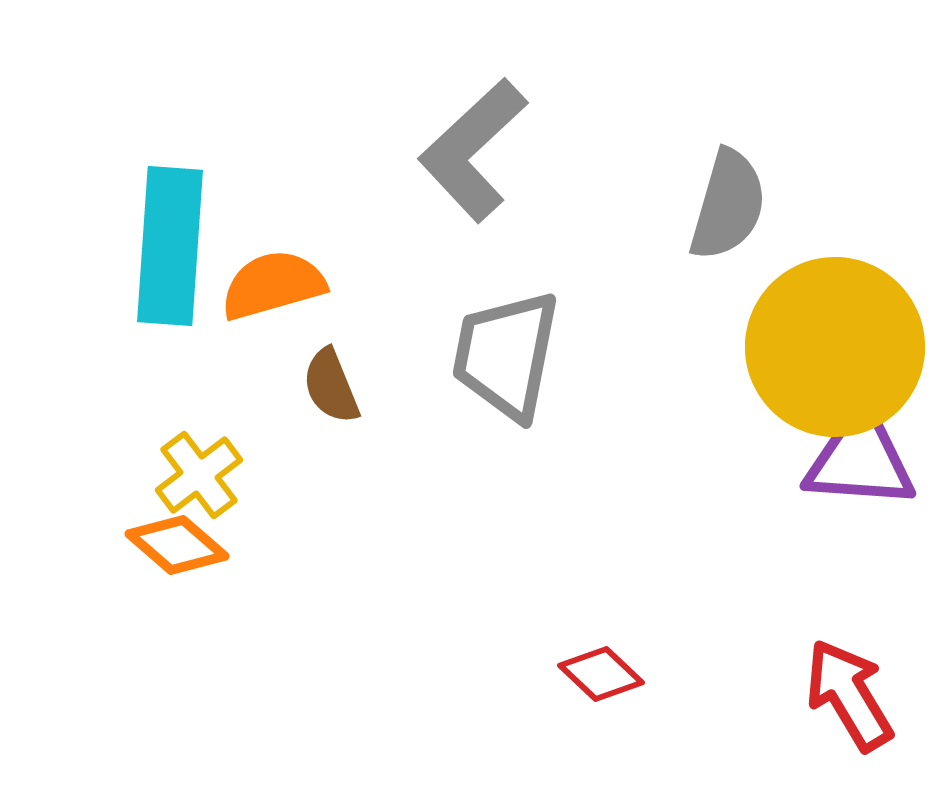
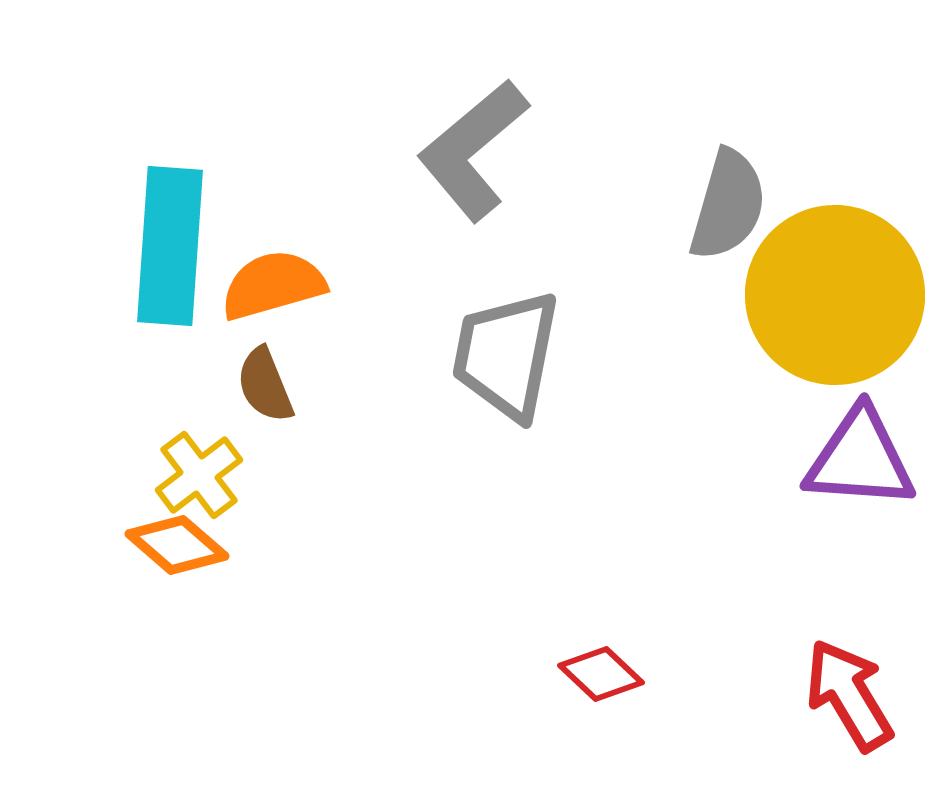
gray L-shape: rotated 3 degrees clockwise
yellow circle: moved 52 px up
brown semicircle: moved 66 px left, 1 px up
